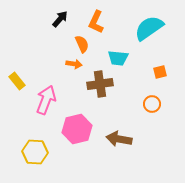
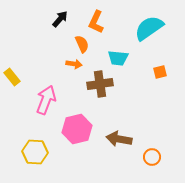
yellow rectangle: moved 5 px left, 4 px up
orange circle: moved 53 px down
